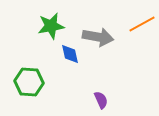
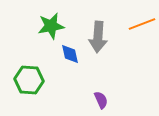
orange line: rotated 8 degrees clockwise
gray arrow: rotated 84 degrees clockwise
green hexagon: moved 2 px up
